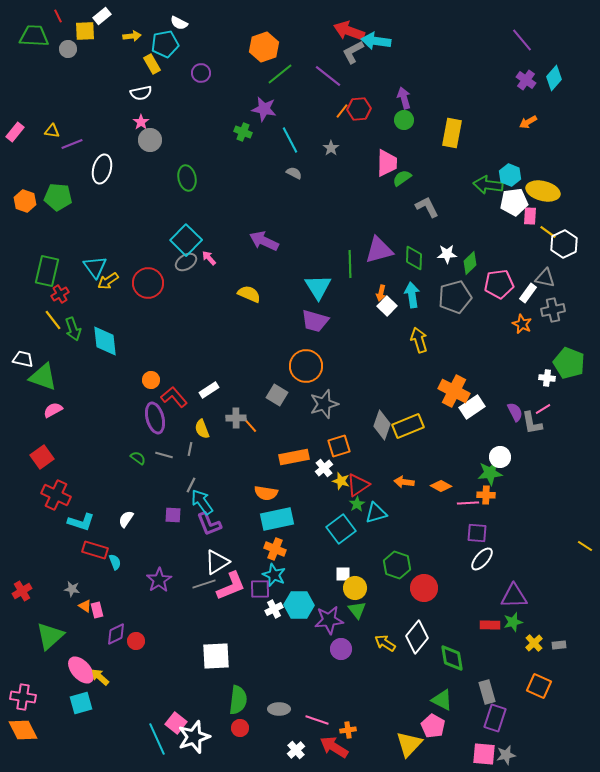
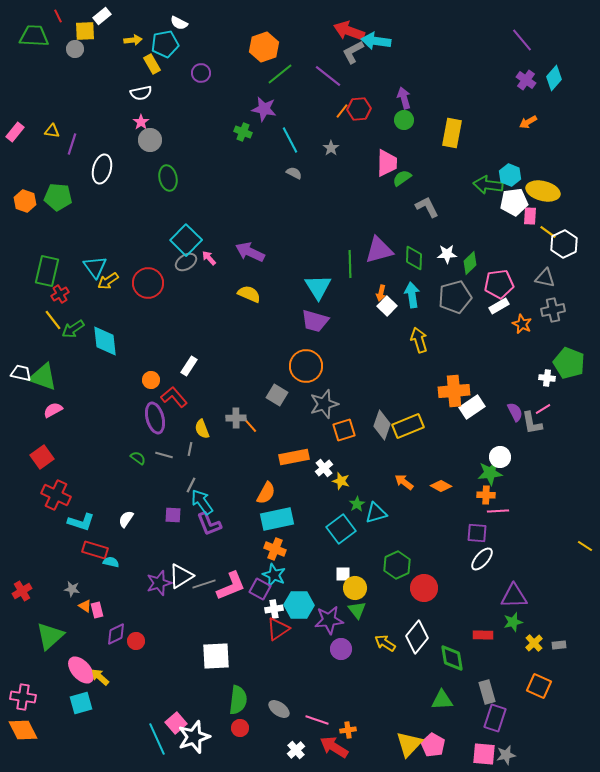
yellow arrow at (132, 36): moved 1 px right, 4 px down
gray circle at (68, 49): moved 7 px right
purple line at (72, 144): rotated 50 degrees counterclockwise
green ellipse at (187, 178): moved 19 px left
purple arrow at (264, 241): moved 14 px left, 11 px down
white rectangle at (528, 293): moved 29 px left, 13 px down; rotated 24 degrees clockwise
green arrow at (73, 329): rotated 75 degrees clockwise
white trapezoid at (23, 359): moved 2 px left, 14 px down
white rectangle at (209, 390): moved 20 px left, 24 px up; rotated 24 degrees counterclockwise
orange cross at (454, 391): rotated 32 degrees counterclockwise
orange square at (339, 446): moved 5 px right, 16 px up
orange arrow at (404, 482): rotated 30 degrees clockwise
red triangle at (358, 485): moved 80 px left, 144 px down
orange semicircle at (266, 493): rotated 70 degrees counterclockwise
pink line at (468, 503): moved 30 px right, 8 px down
cyan semicircle at (115, 562): moved 4 px left; rotated 56 degrees counterclockwise
white triangle at (217, 562): moved 36 px left, 14 px down
green hexagon at (397, 565): rotated 16 degrees clockwise
purple star at (159, 580): moved 3 px down; rotated 15 degrees clockwise
purple square at (260, 589): rotated 30 degrees clockwise
white cross at (274, 609): rotated 18 degrees clockwise
red rectangle at (490, 625): moved 7 px left, 10 px down
green triangle at (442, 700): rotated 30 degrees counterclockwise
gray ellipse at (279, 709): rotated 35 degrees clockwise
pink square at (176, 723): rotated 10 degrees clockwise
pink pentagon at (433, 726): moved 19 px down
